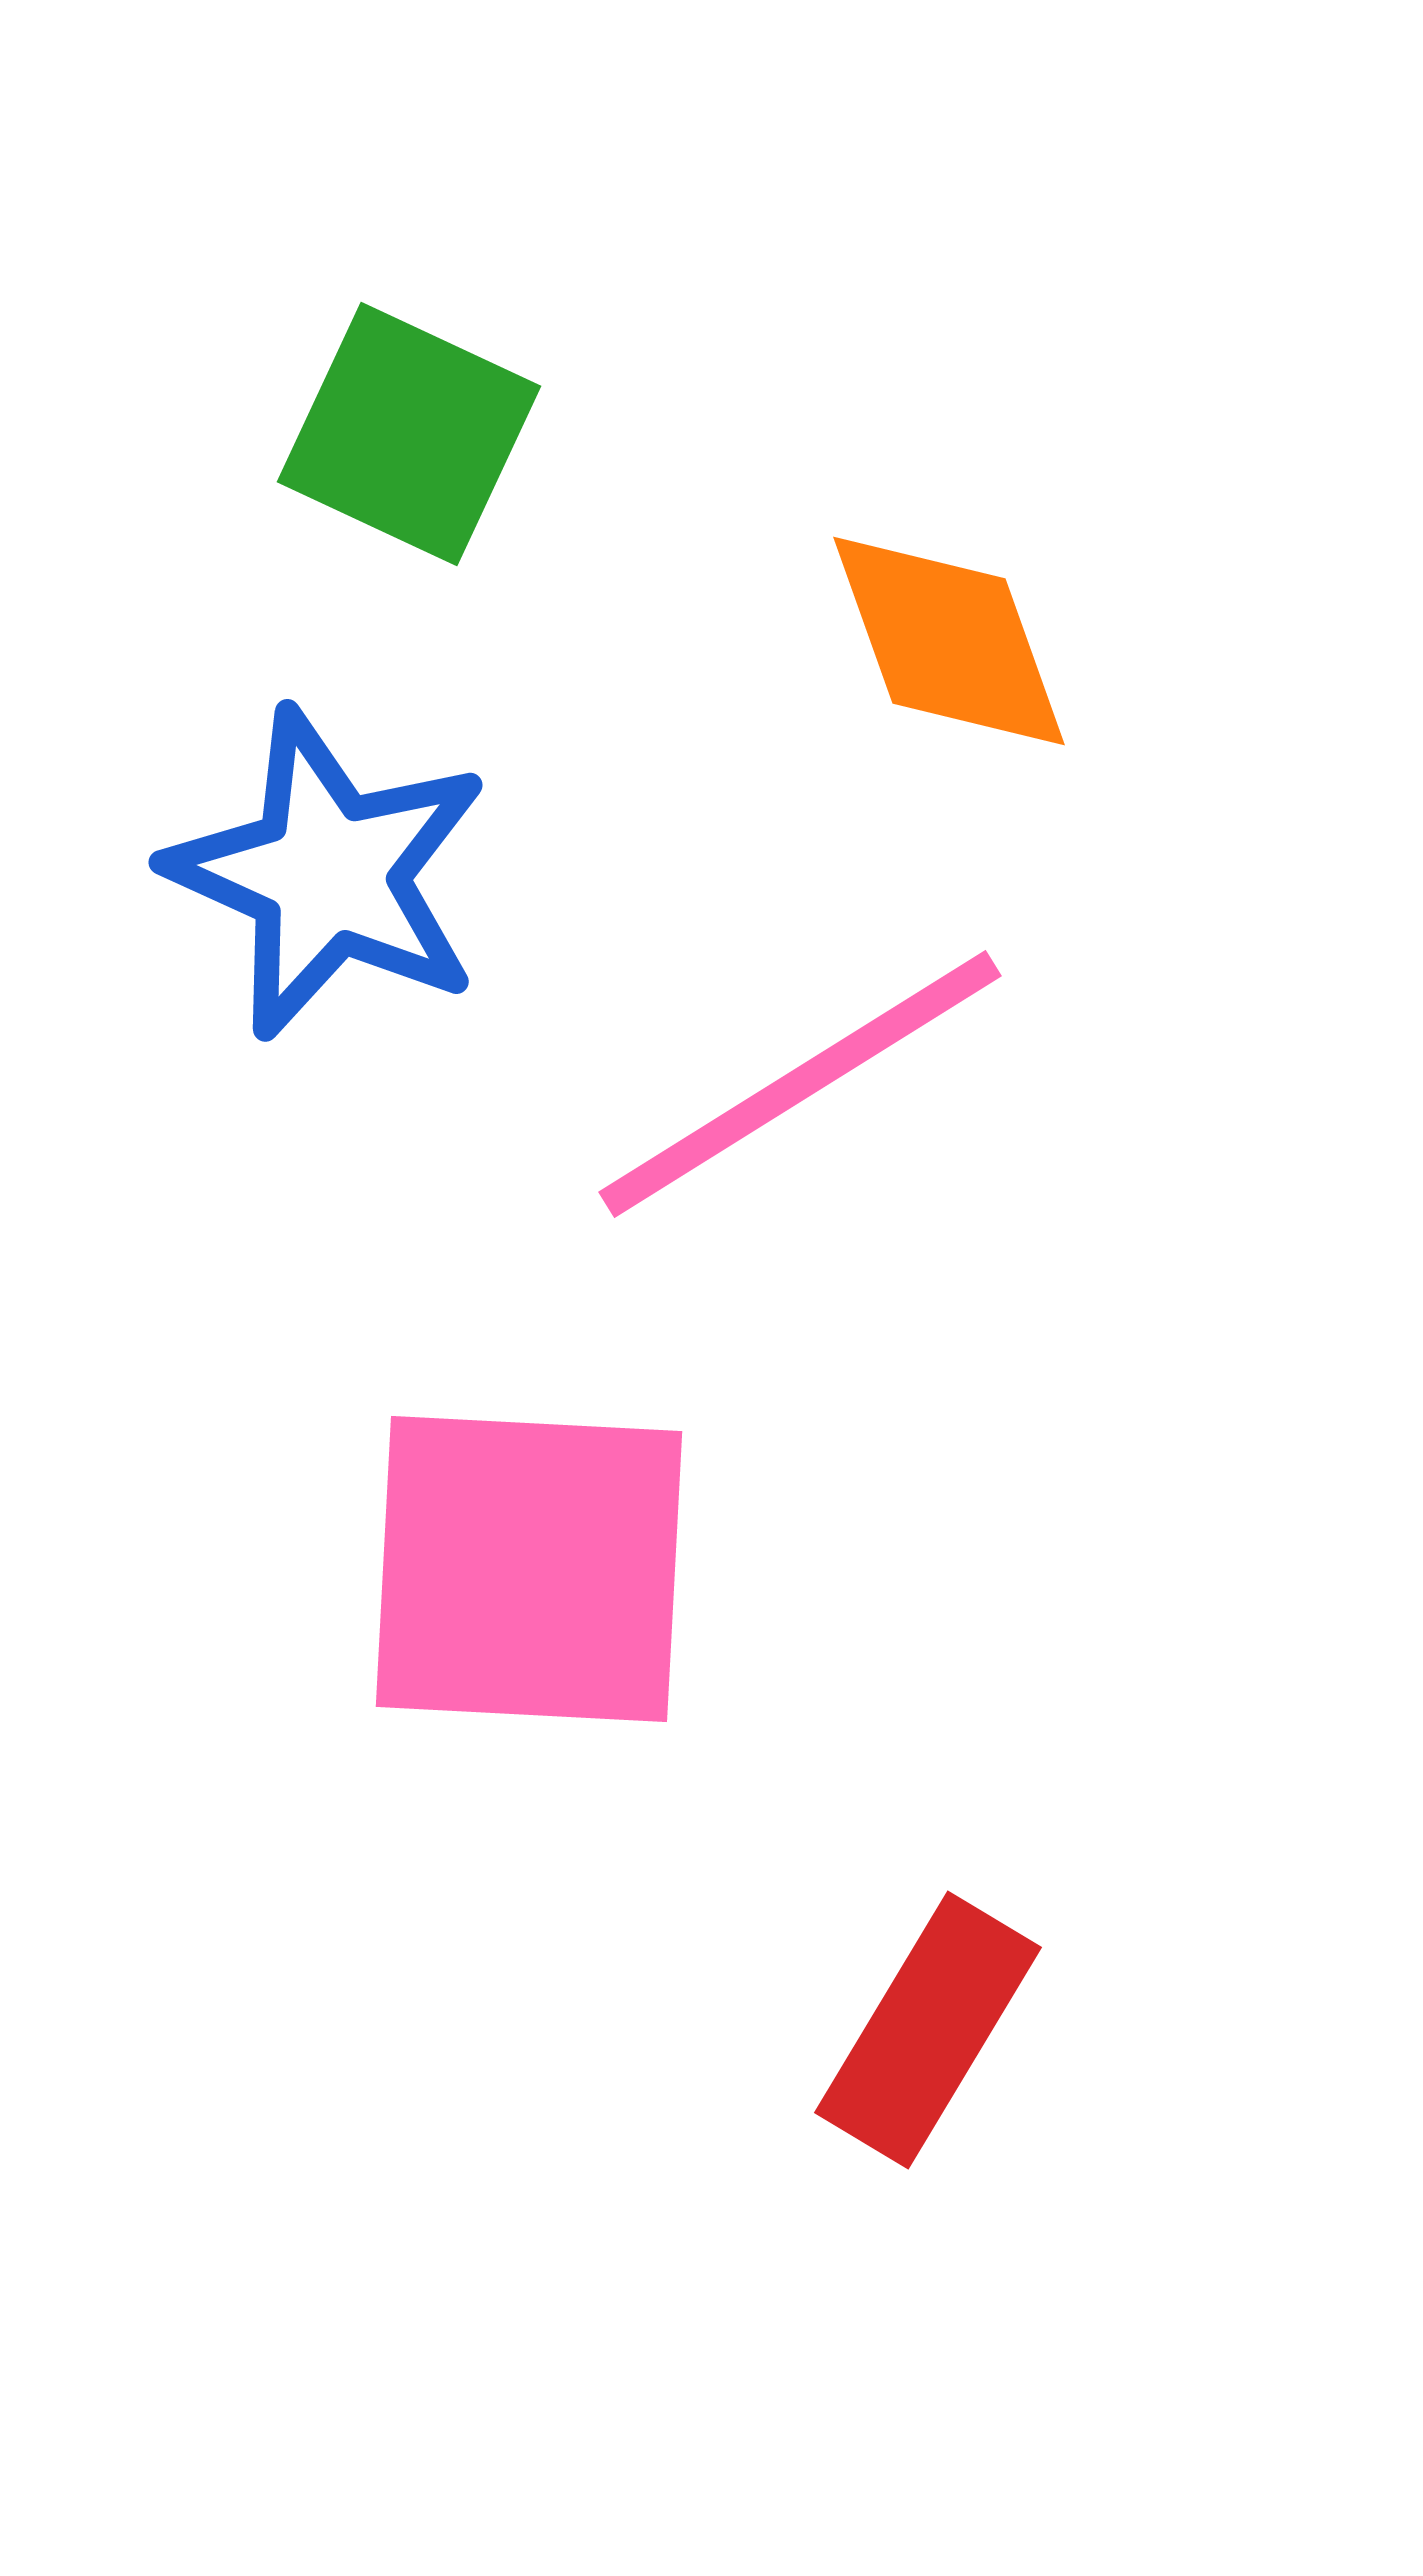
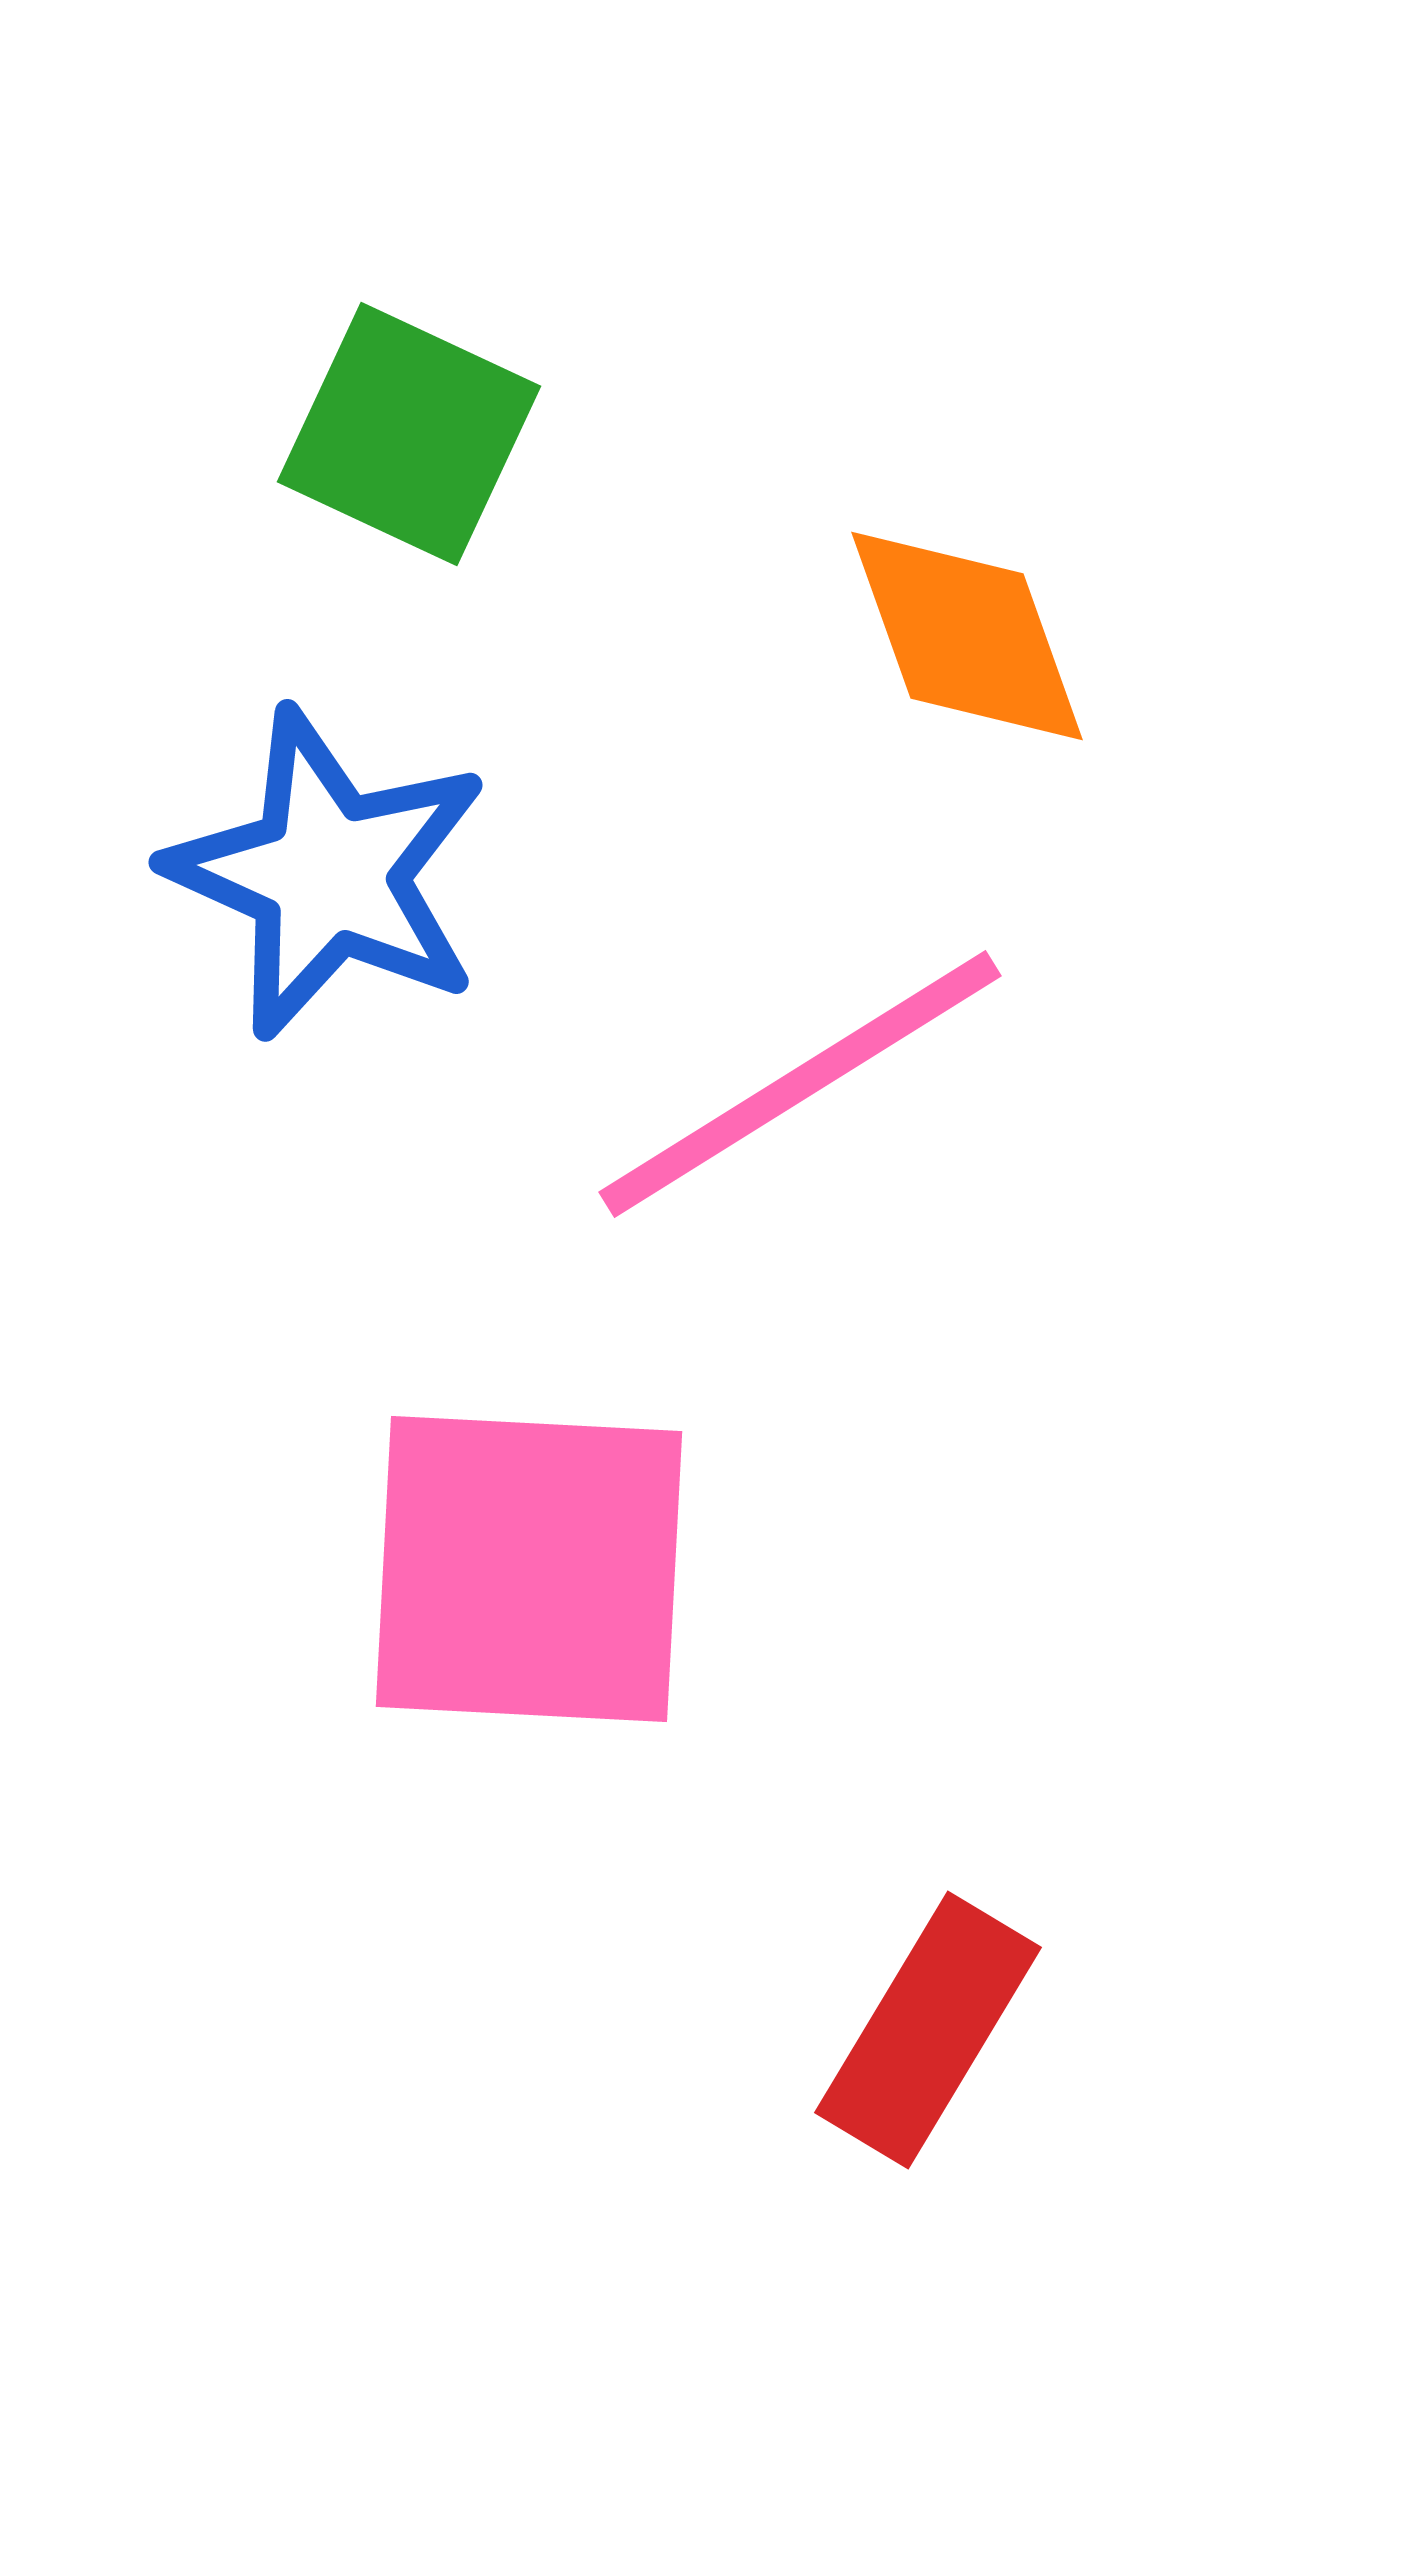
orange diamond: moved 18 px right, 5 px up
